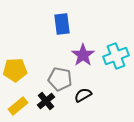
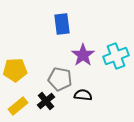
black semicircle: rotated 36 degrees clockwise
